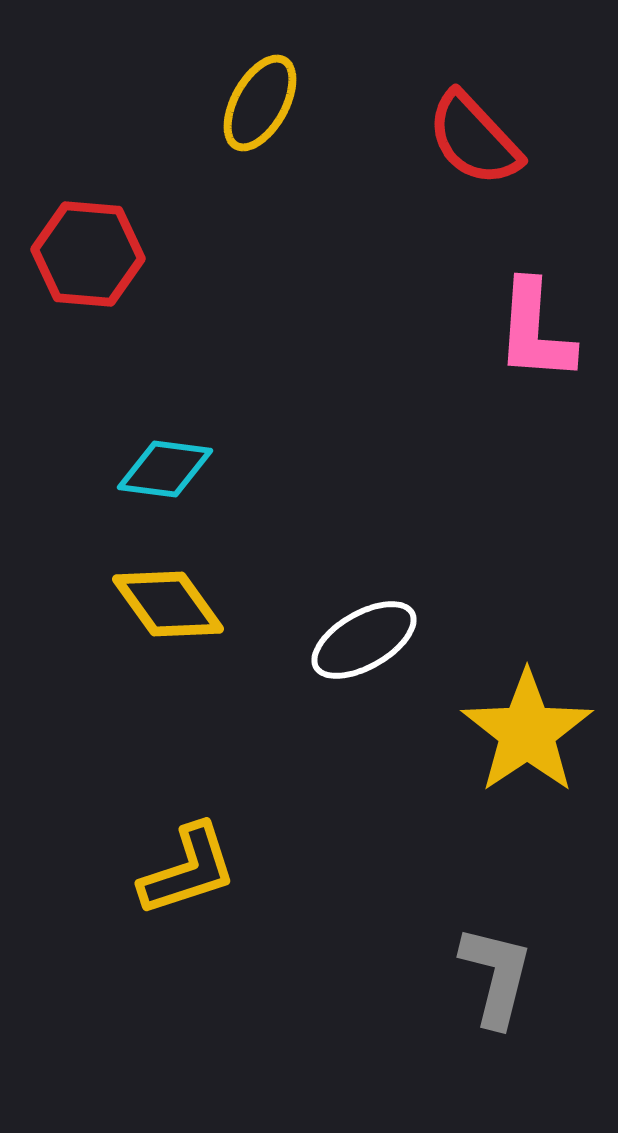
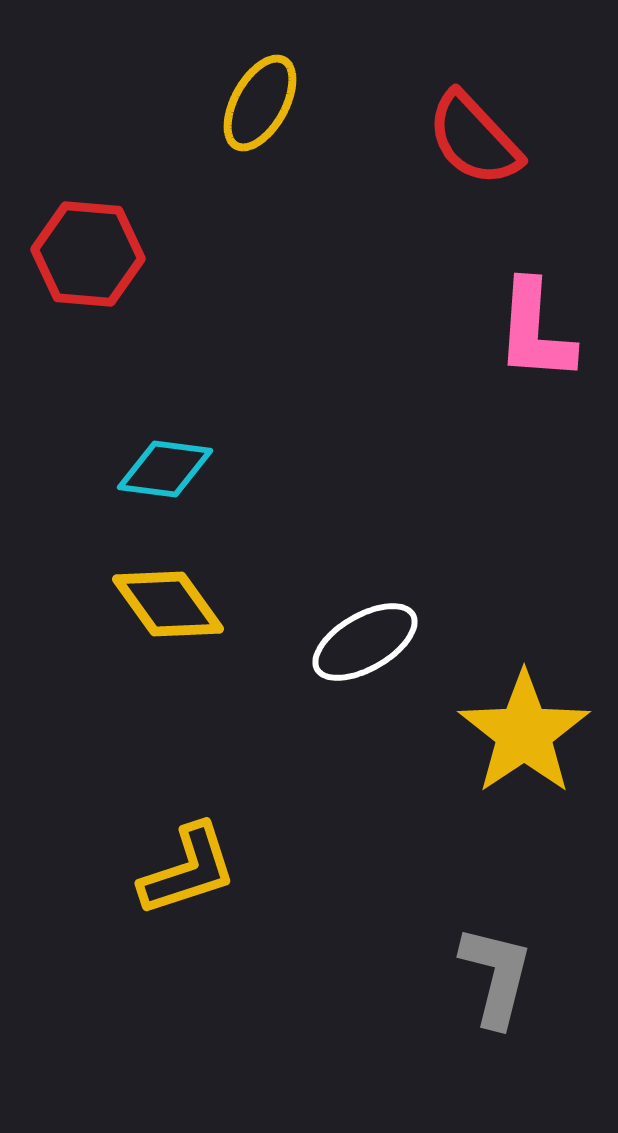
white ellipse: moved 1 px right, 2 px down
yellow star: moved 3 px left, 1 px down
